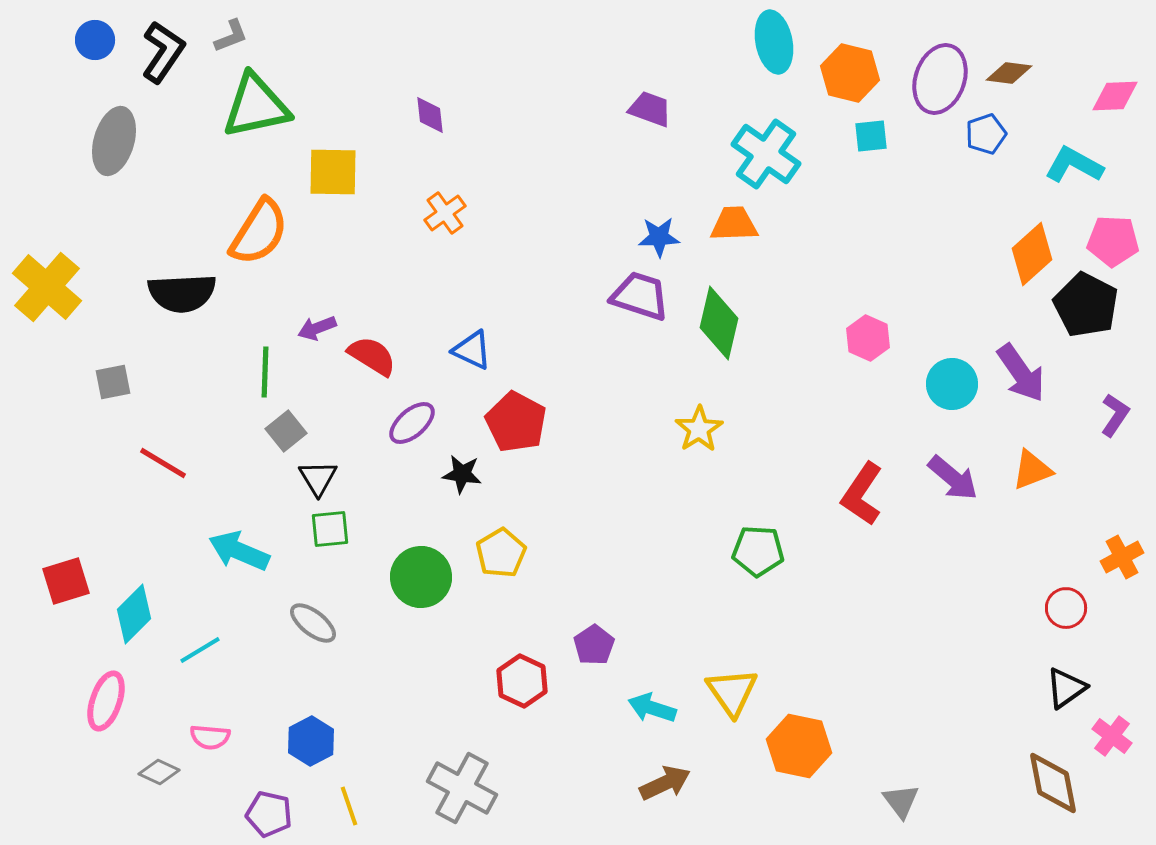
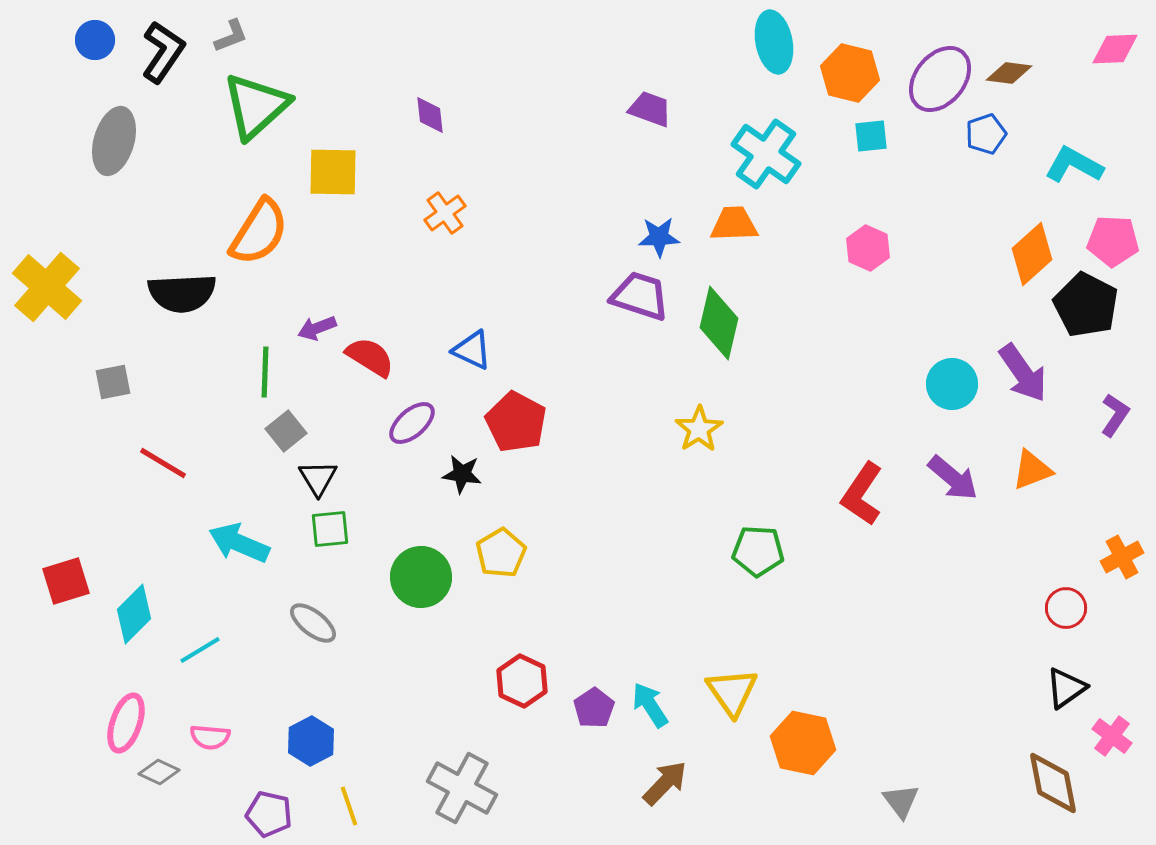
purple ellipse at (940, 79): rotated 20 degrees clockwise
pink diamond at (1115, 96): moved 47 px up
green triangle at (256, 106): rotated 30 degrees counterclockwise
pink hexagon at (868, 338): moved 90 px up
red semicircle at (372, 356): moved 2 px left, 1 px down
purple arrow at (1021, 373): moved 2 px right
cyan arrow at (239, 551): moved 8 px up
purple pentagon at (594, 645): moved 63 px down
pink ellipse at (106, 701): moved 20 px right, 22 px down
cyan arrow at (652, 708): moved 2 px left, 3 px up; rotated 39 degrees clockwise
orange hexagon at (799, 746): moved 4 px right, 3 px up
brown arrow at (665, 783): rotated 21 degrees counterclockwise
